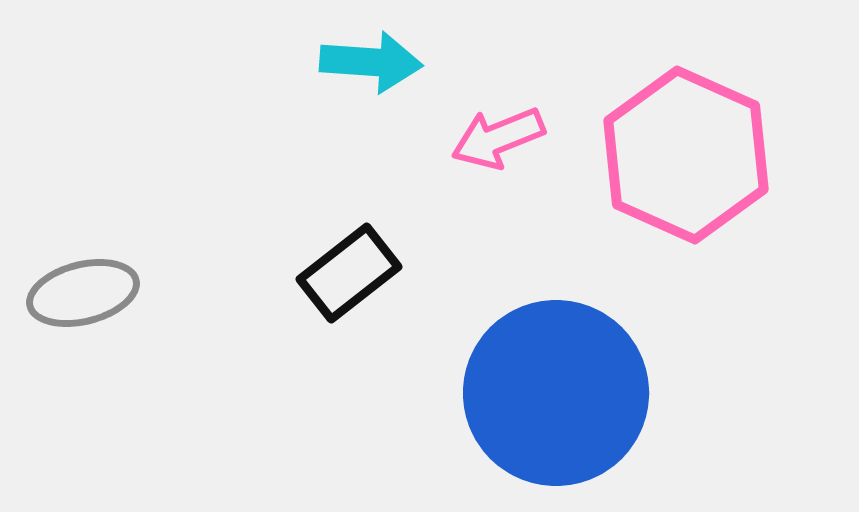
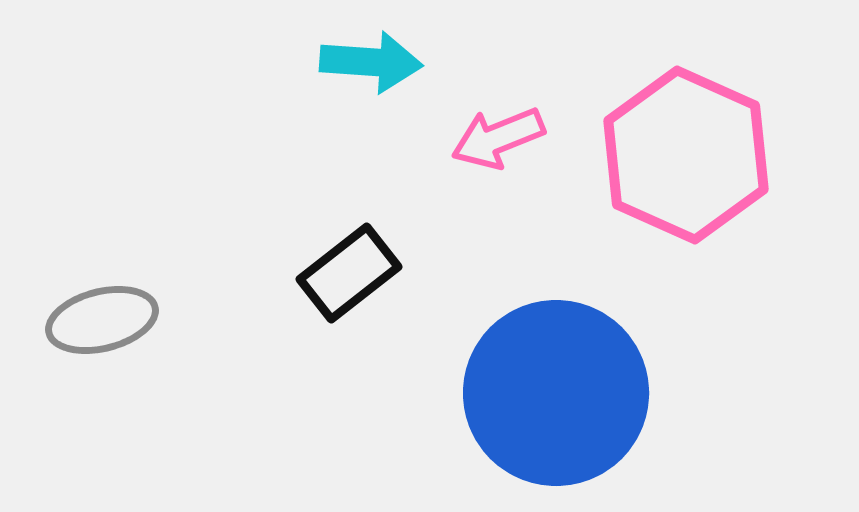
gray ellipse: moved 19 px right, 27 px down
